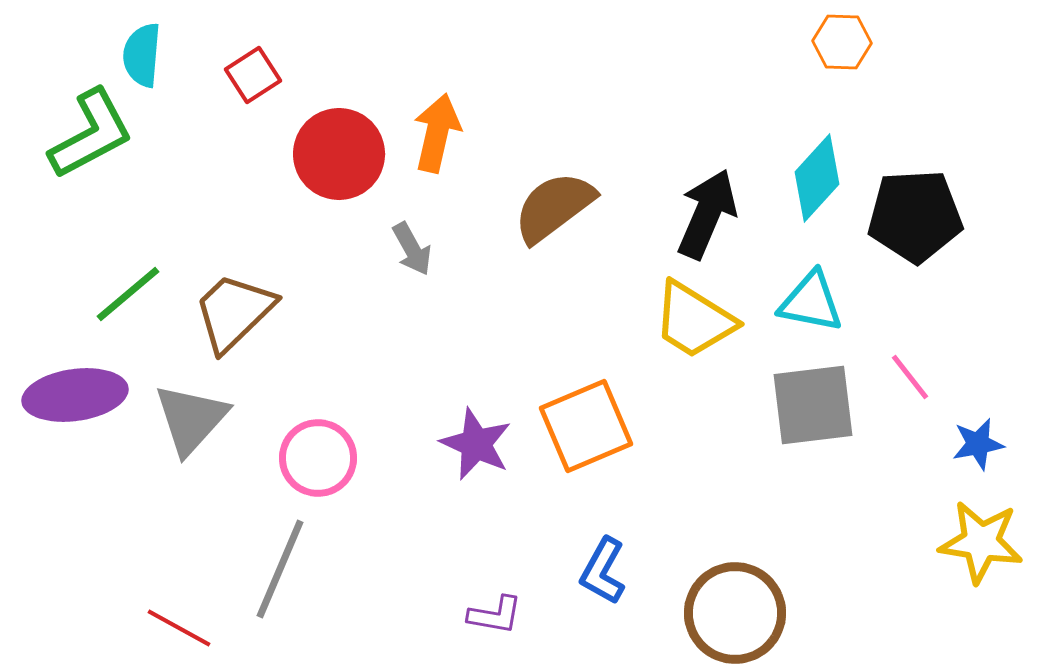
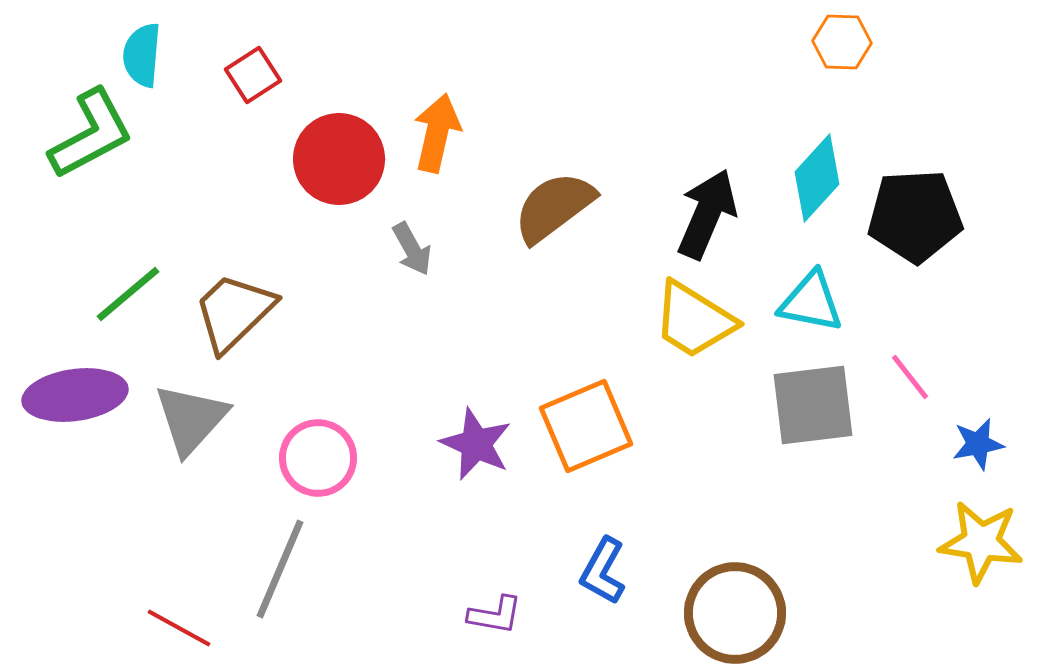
red circle: moved 5 px down
